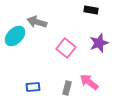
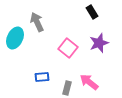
black rectangle: moved 1 px right, 2 px down; rotated 48 degrees clockwise
gray arrow: rotated 48 degrees clockwise
cyan ellipse: moved 2 px down; rotated 20 degrees counterclockwise
pink square: moved 2 px right
blue rectangle: moved 9 px right, 10 px up
